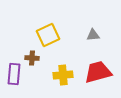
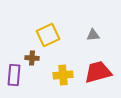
purple rectangle: moved 1 px down
